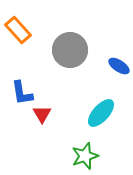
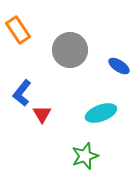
orange rectangle: rotated 8 degrees clockwise
blue L-shape: rotated 48 degrees clockwise
cyan ellipse: rotated 28 degrees clockwise
